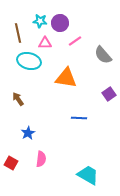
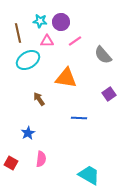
purple circle: moved 1 px right, 1 px up
pink triangle: moved 2 px right, 2 px up
cyan ellipse: moved 1 px left, 1 px up; rotated 45 degrees counterclockwise
brown arrow: moved 21 px right
cyan trapezoid: moved 1 px right
